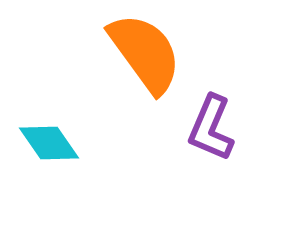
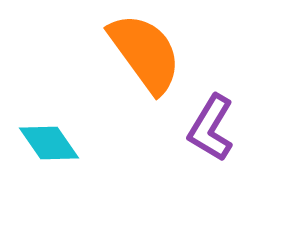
purple L-shape: rotated 8 degrees clockwise
